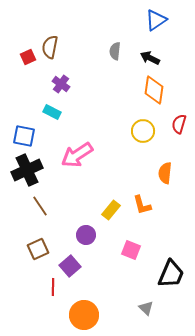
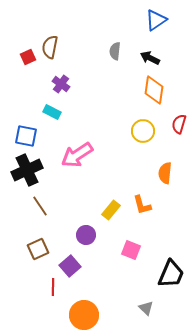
blue square: moved 2 px right
